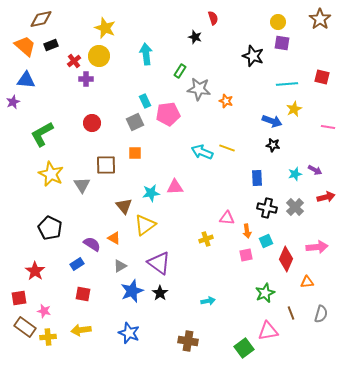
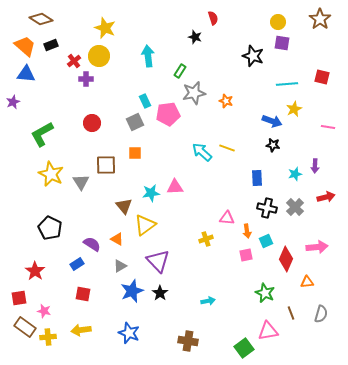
brown diamond at (41, 19): rotated 45 degrees clockwise
cyan arrow at (146, 54): moved 2 px right, 2 px down
blue triangle at (26, 80): moved 6 px up
gray star at (199, 89): moved 5 px left, 4 px down; rotated 20 degrees counterclockwise
cyan arrow at (202, 152): rotated 20 degrees clockwise
purple arrow at (315, 170): moved 4 px up; rotated 64 degrees clockwise
gray triangle at (82, 185): moved 1 px left, 3 px up
orange triangle at (114, 238): moved 3 px right, 1 px down
purple triangle at (159, 263): moved 1 px left, 2 px up; rotated 10 degrees clockwise
green star at (265, 293): rotated 24 degrees counterclockwise
